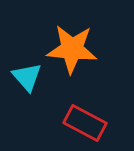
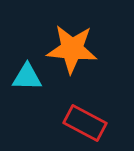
cyan triangle: rotated 48 degrees counterclockwise
